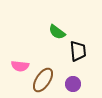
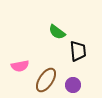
pink semicircle: rotated 18 degrees counterclockwise
brown ellipse: moved 3 px right
purple circle: moved 1 px down
